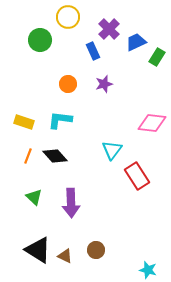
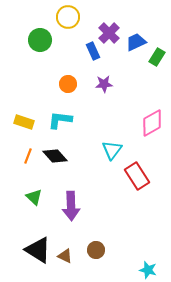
purple cross: moved 4 px down
purple star: rotated 12 degrees clockwise
pink diamond: rotated 36 degrees counterclockwise
purple arrow: moved 3 px down
